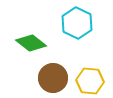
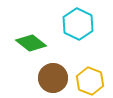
cyan hexagon: moved 1 px right, 1 px down
yellow hexagon: rotated 16 degrees clockwise
